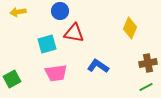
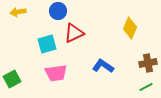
blue circle: moved 2 px left
red triangle: rotated 35 degrees counterclockwise
blue L-shape: moved 5 px right
